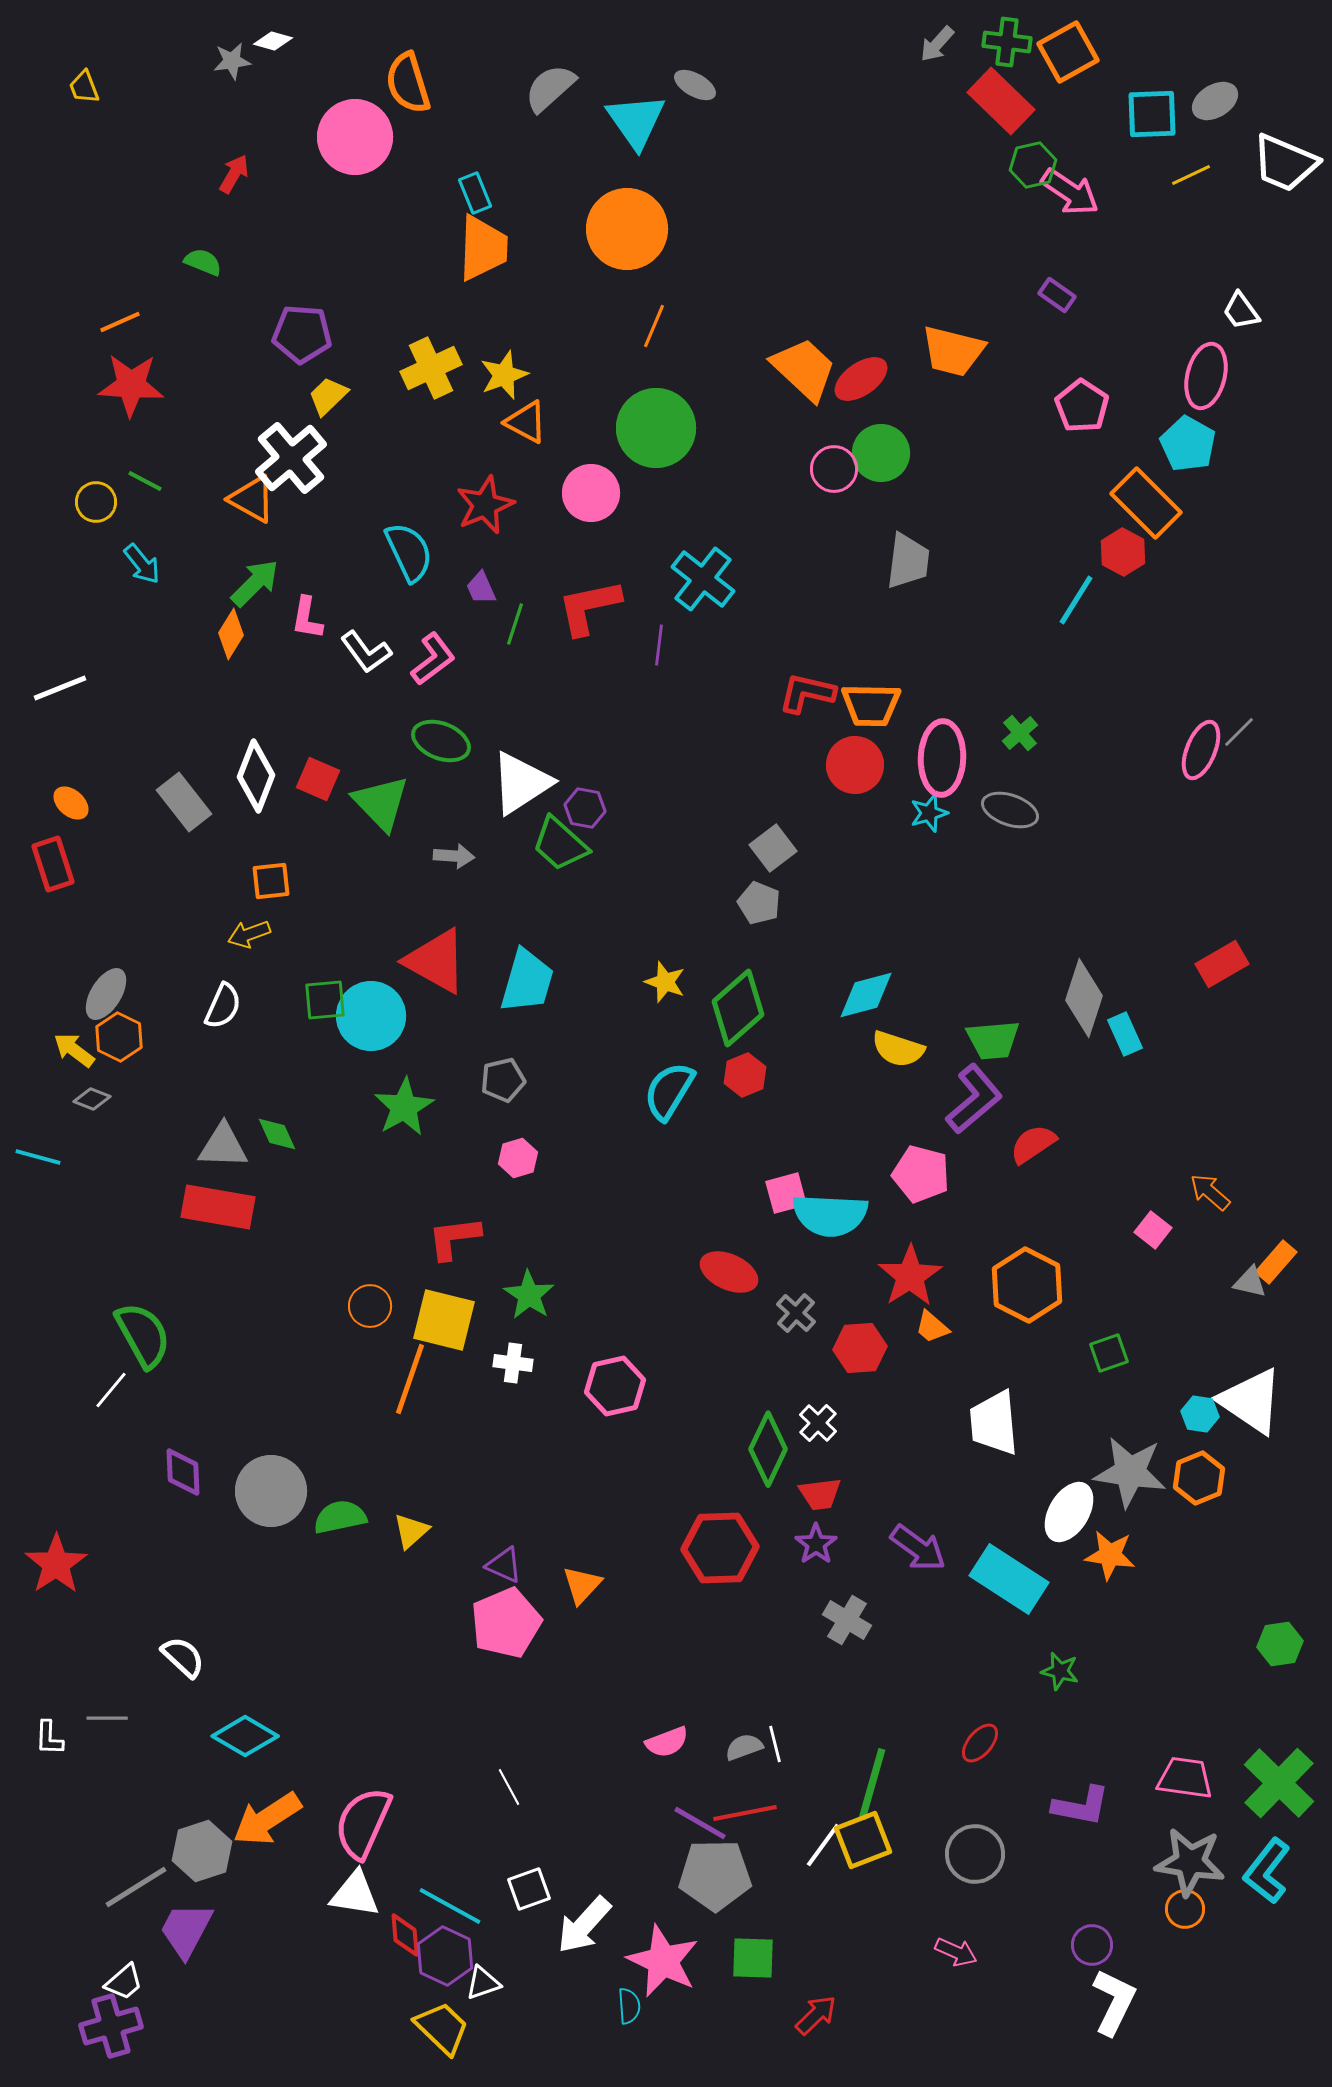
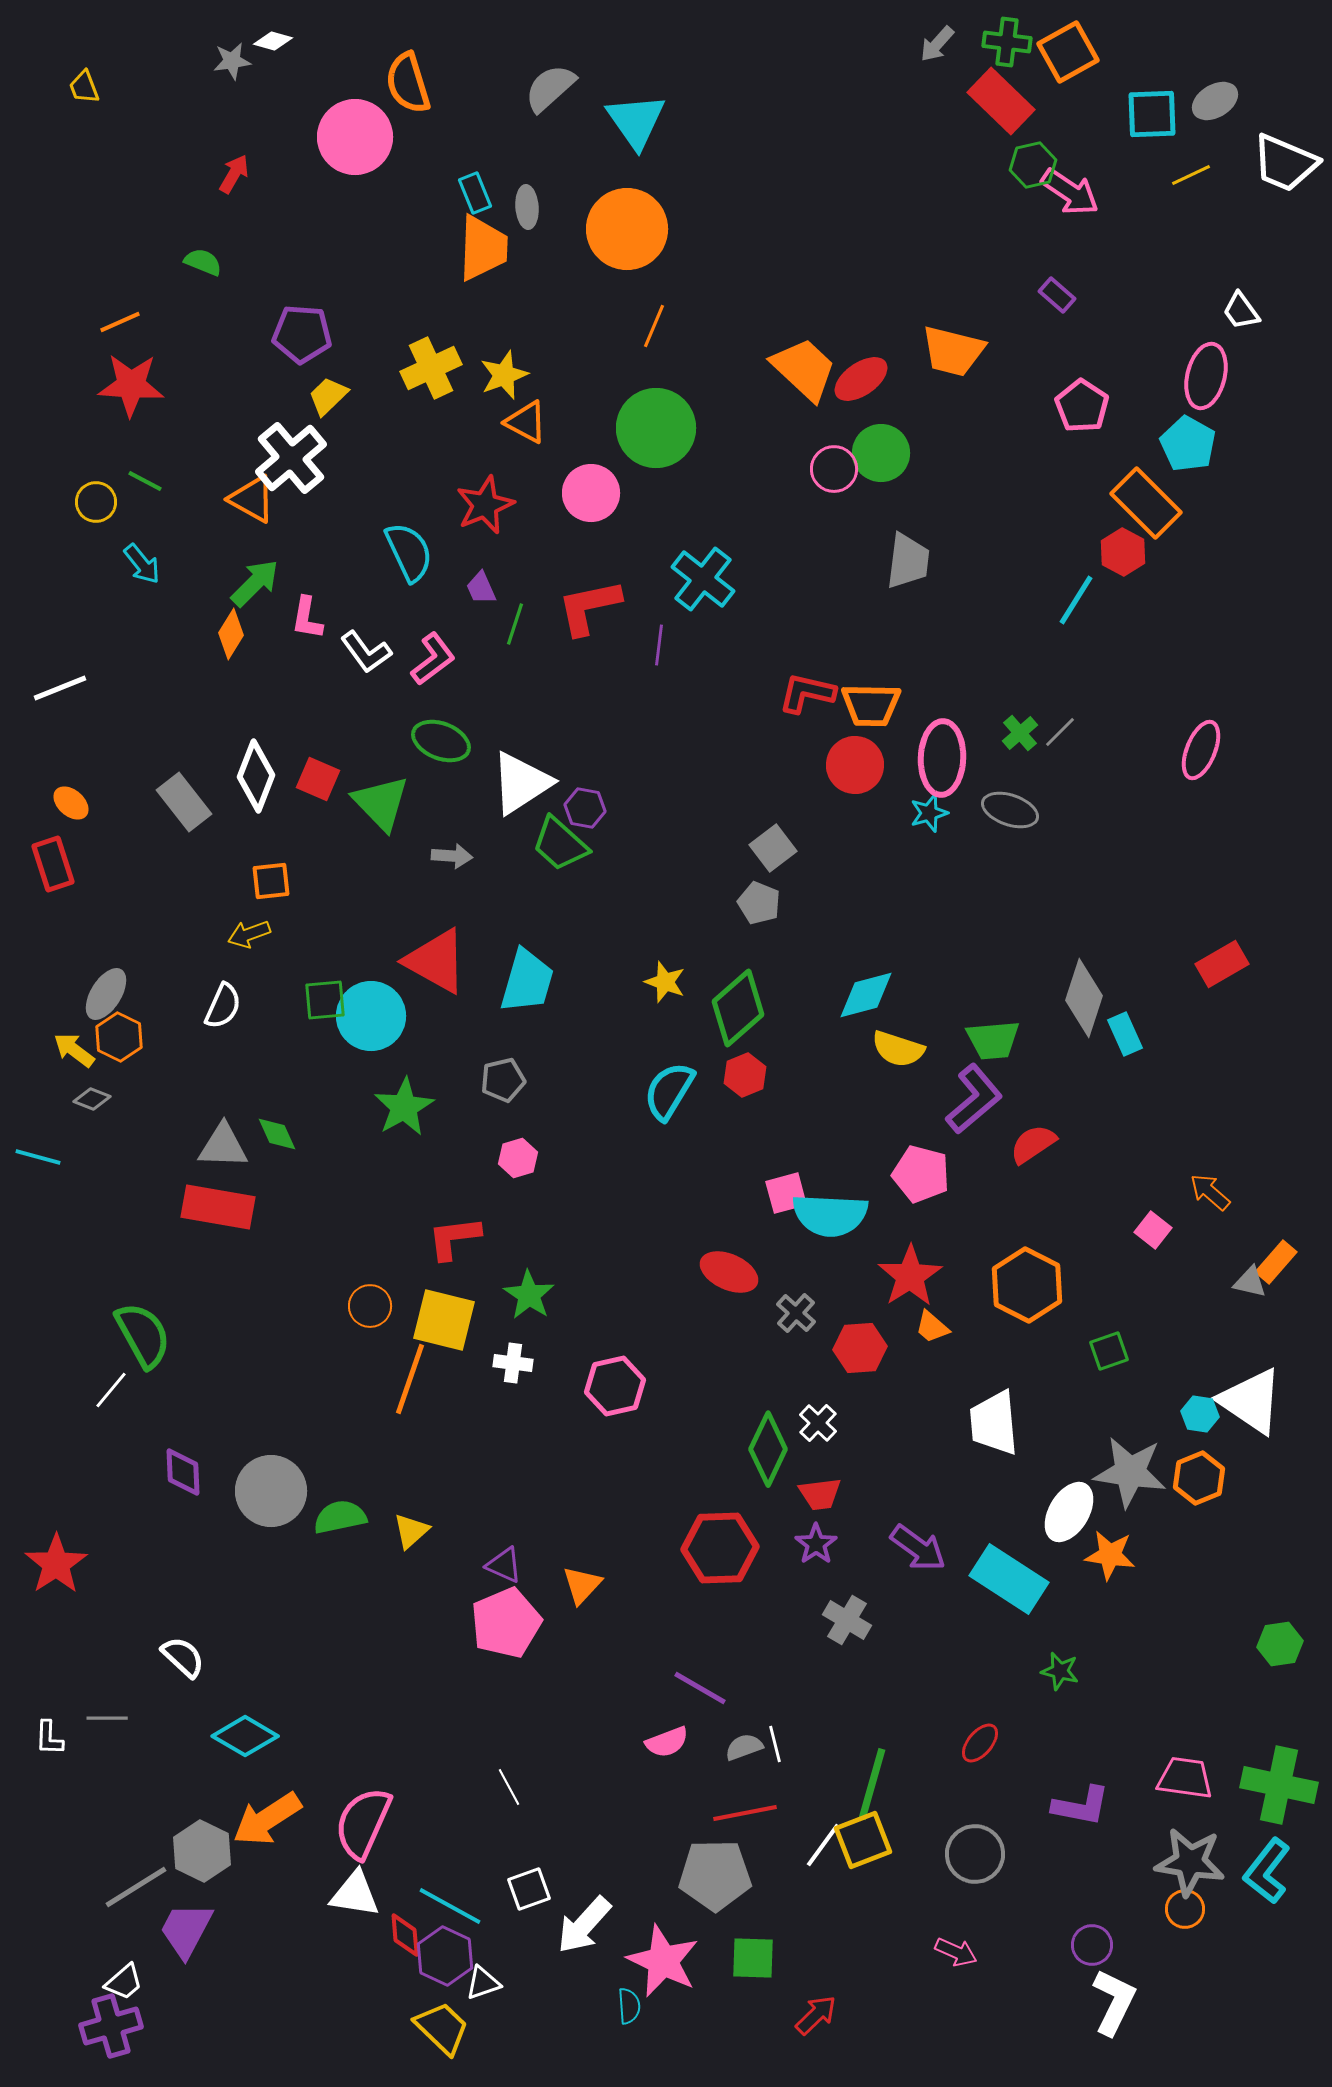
gray ellipse at (695, 85): moved 168 px left, 122 px down; rotated 57 degrees clockwise
purple rectangle at (1057, 295): rotated 6 degrees clockwise
gray line at (1239, 732): moved 179 px left
gray arrow at (454, 856): moved 2 px left
green square at (1109, 1353): moved 2 px up
green cross at (1279, 1783): moved 2 px down; rotated 32 degrees counterclockwise
purple line at (700, 1823): moved 135 px up
gray hexagon at (202, 1851): rotated 16 degrees counterclockwise
